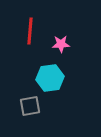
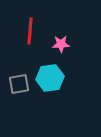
gray square: moved 11 px left, 22 px up
